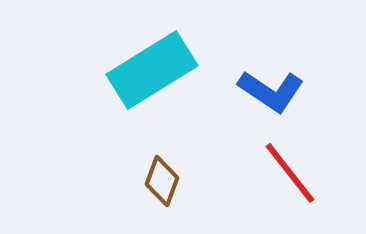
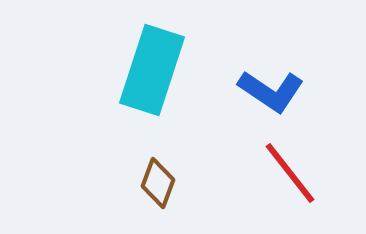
cyan rectangle: rotated 40 degrees counterclockwise
brown diamond: moved 4 px left, 2 px down
